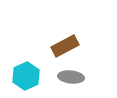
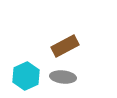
gray ellipse: moved 8 px left
